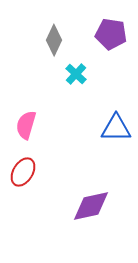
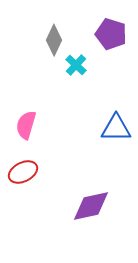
purple pentagon: rotated 8 degrees clockwise
cyan cross: moved 9 px up
red ellipse: rotated 32 degrees clockwise
